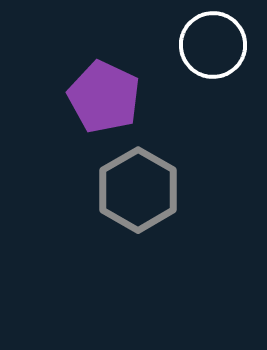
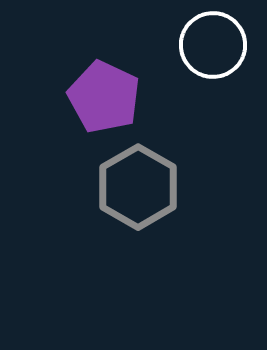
gray hexagon: moved 3 px up
